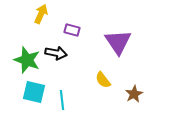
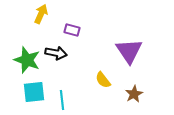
purple triangle: moved 11 px right, 9 px down
cyan square: rotated 20 degrees counterclockwise
